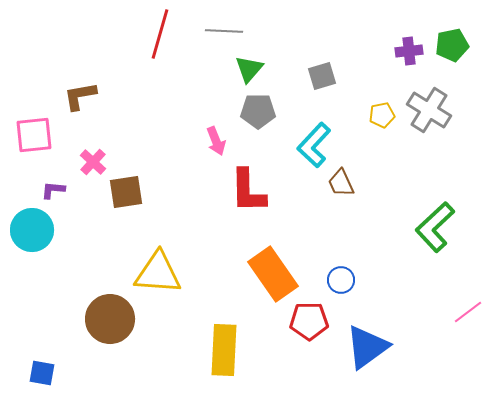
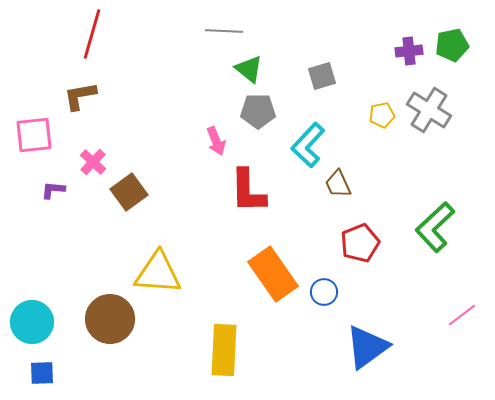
red line: moved 68 px left
green triangle: rotated 32 degrees counterclockwise
cyan L-shape: moved 6 px left
brown trapezoid: moved 3 px left, 1 px down
brown square: moved 3 px right; rotated 27 degrees counterclockwise
cyan circle: moved 92 px down
blue circle: moved 17 px left, 12 px down
pink line: moved 6 px left, 3 px down
red pentagon: moved 51 px right, 78 px up; rotated 21 degrees counterclockwise
blue square: rotated 12 degrees counterclockwise
